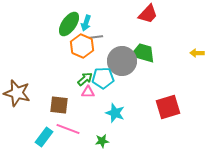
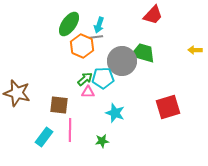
red trapezoid: moved 5 px right, 1 px down
cyan arrow: moved 13 px right, 2 px down
yellow arrow: moved 2 px left, 3 px up
pink line: moved 2 px right, 1 px down; rotated 70 degrees clockwise
